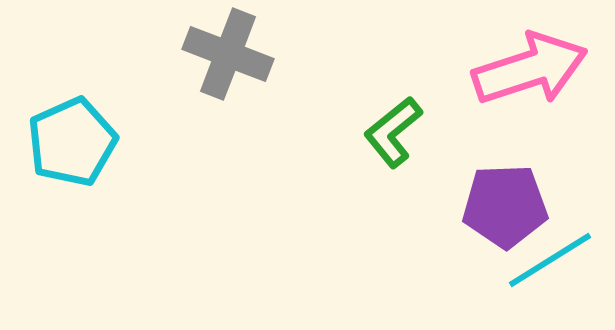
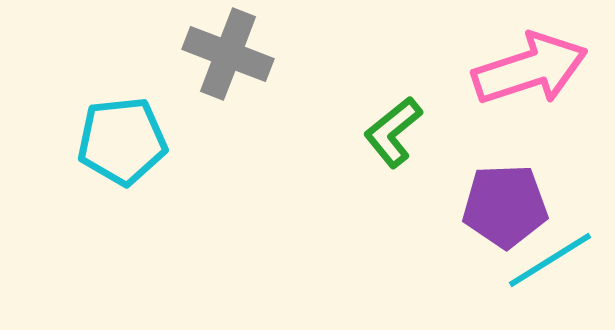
cyan pentagon: moved 50 px right, 1 px up; rotated 18 degrees clockwise
